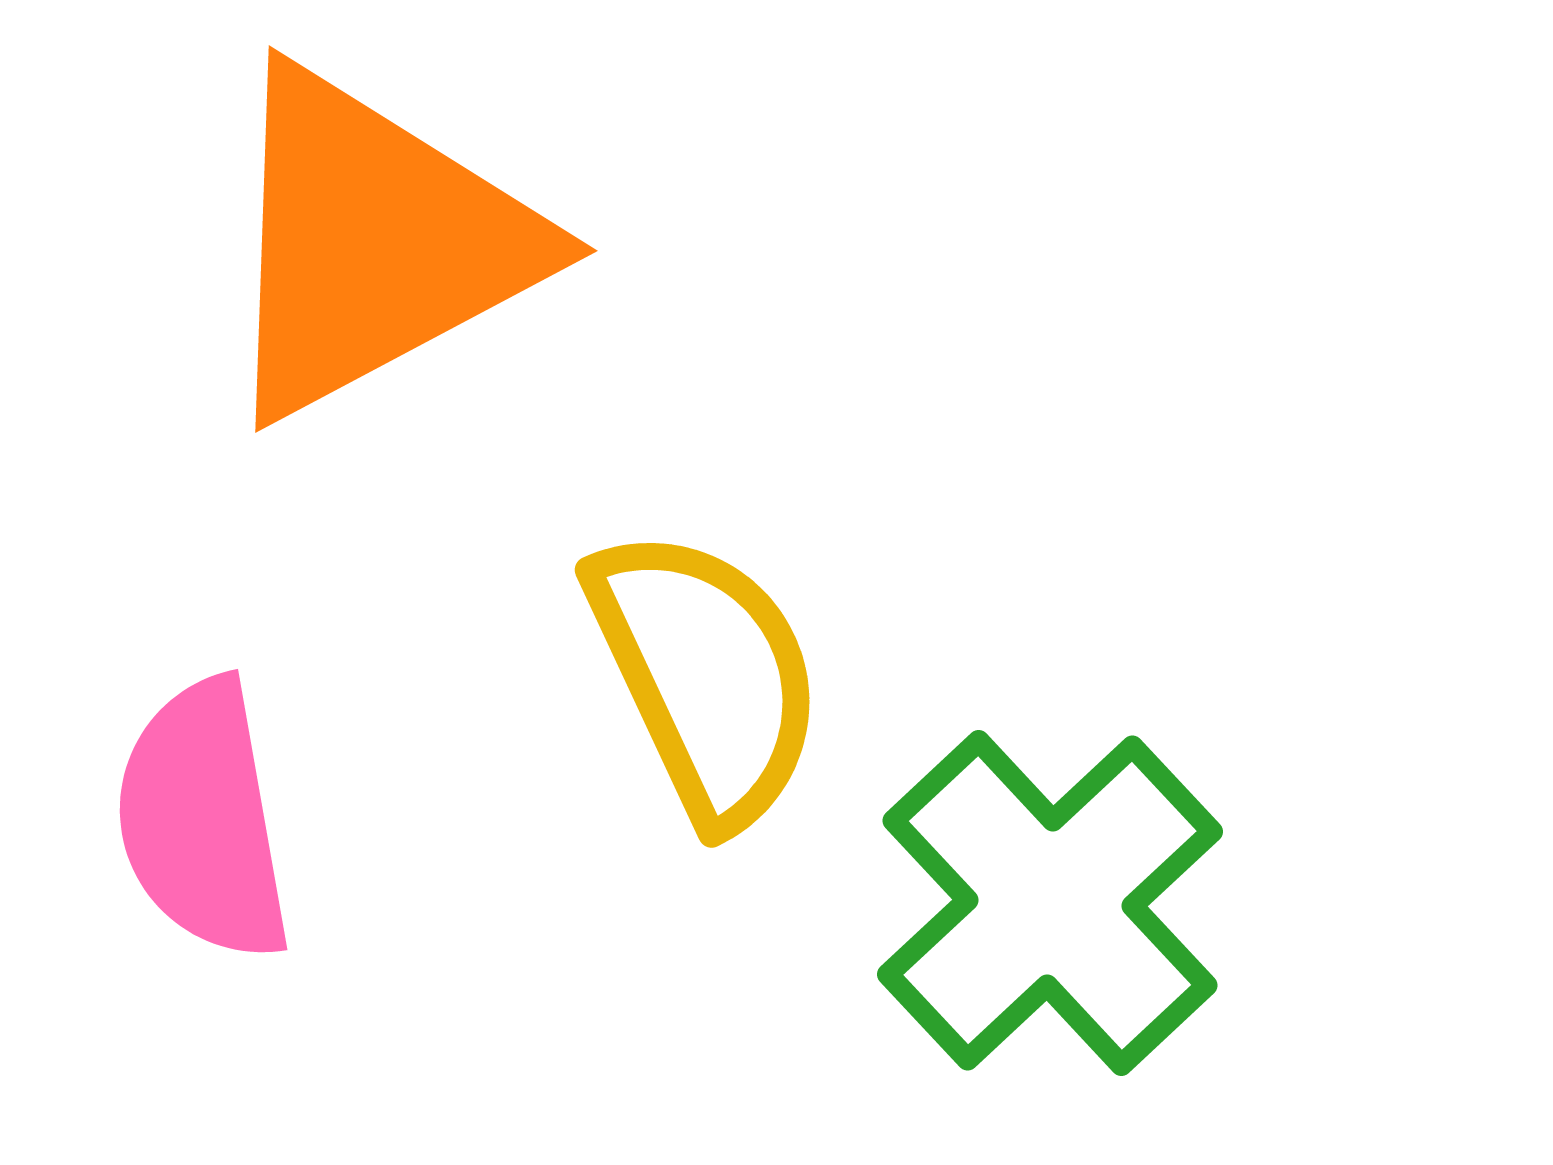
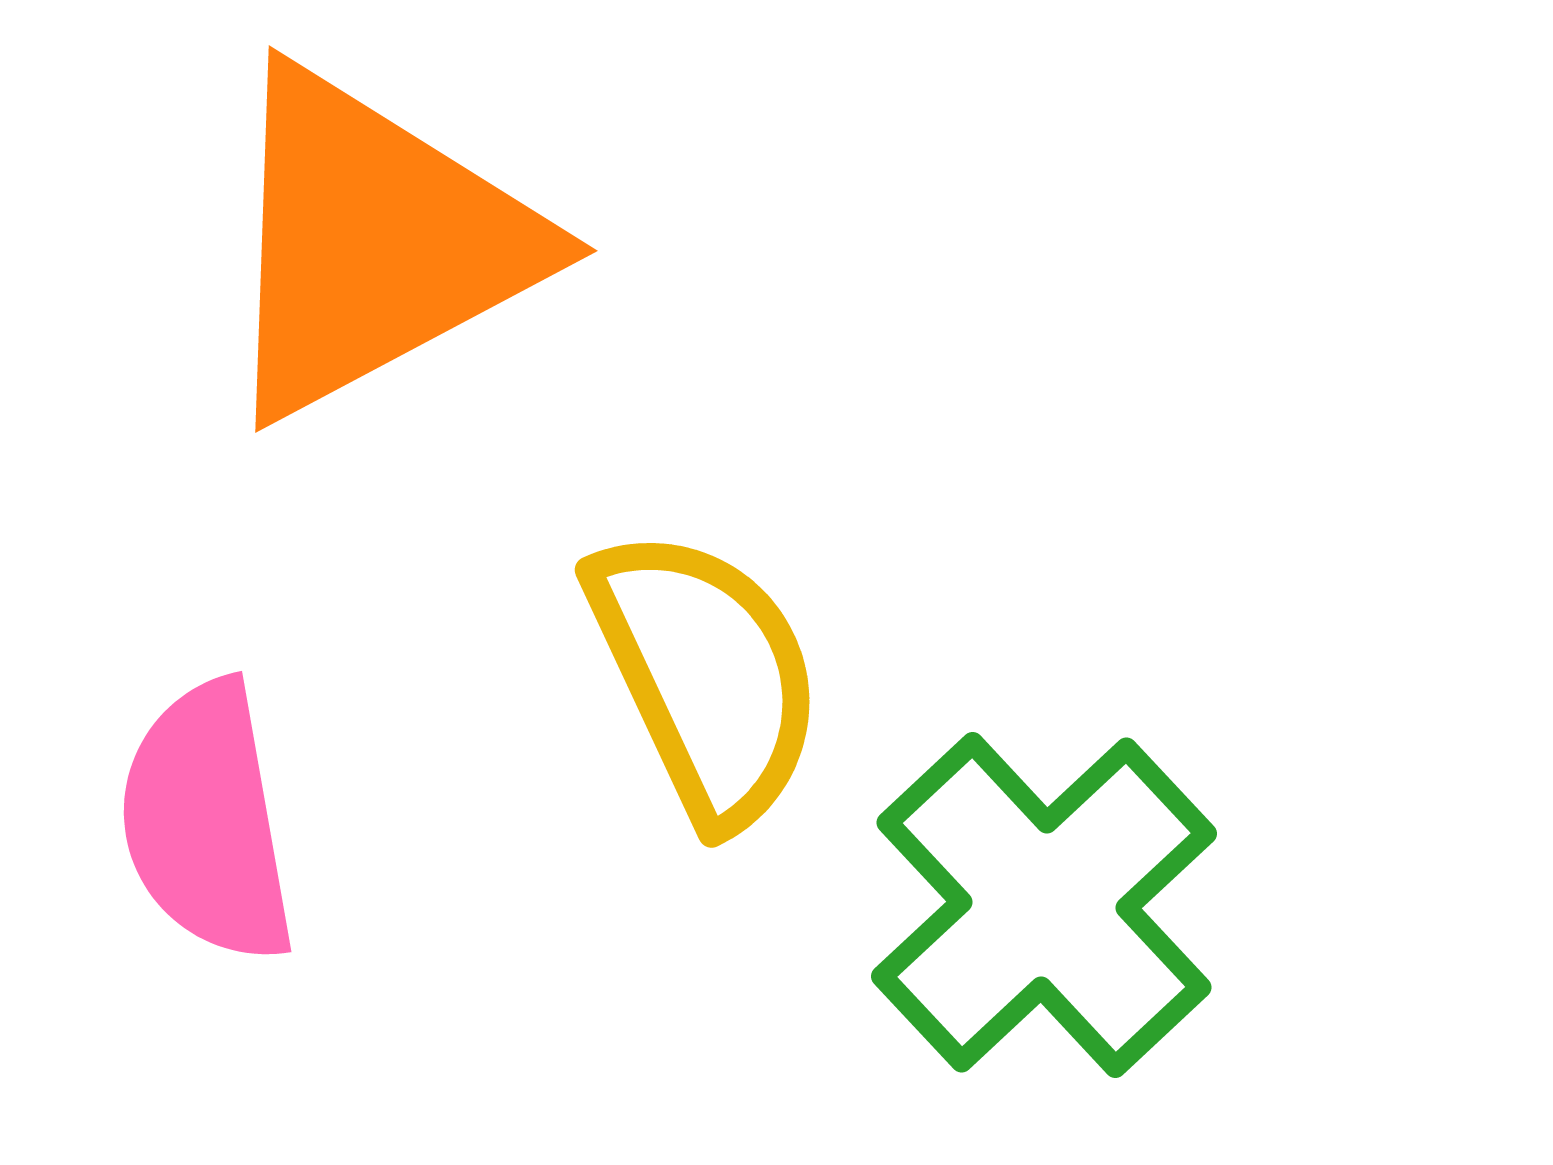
pink semicircle: moved 4 px right, 2 px down
green cross: moved 6 px left, 2 px down
